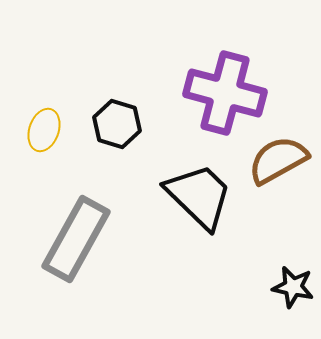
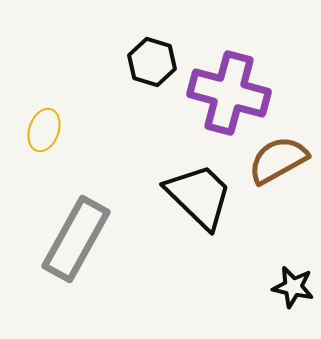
purple cross: moved 4 px right
black hexagon: moved 35 px right, 62 px up
